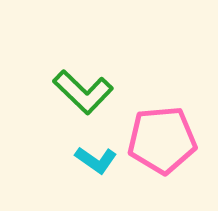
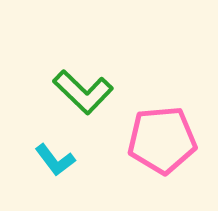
cyan L-shape: moved 41 px left; rotated 18 degrees clockwise
